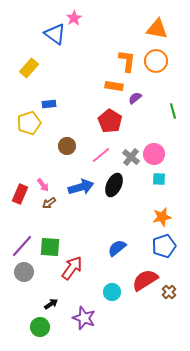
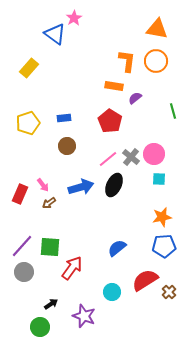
blue rectangle: moved 15 px right, 14 px down
yellow pentagon: moved 1 px left
pink line: moved 7 px right, 4 px down
blue pentagon: rotated 15 degrees clockwise
purple star: moved 2 px up
